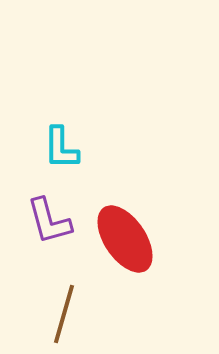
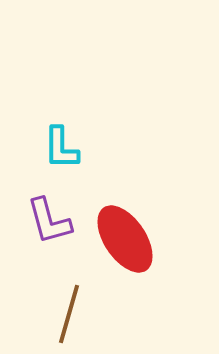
brown line: moved 5 px right
